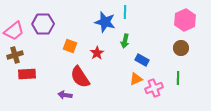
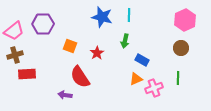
cyan line: moved 4 px right, 3 px down
blue star: moved 3 px left, 5 px up
